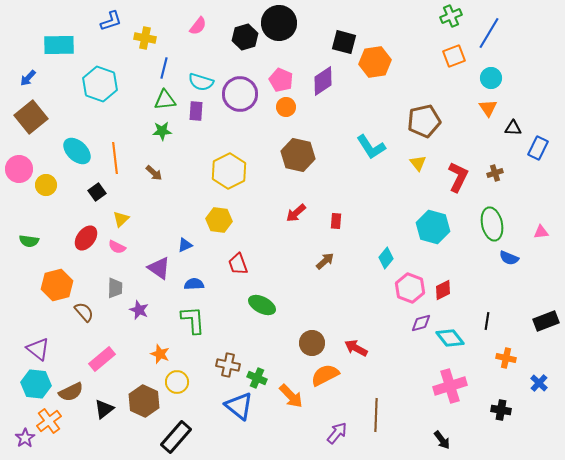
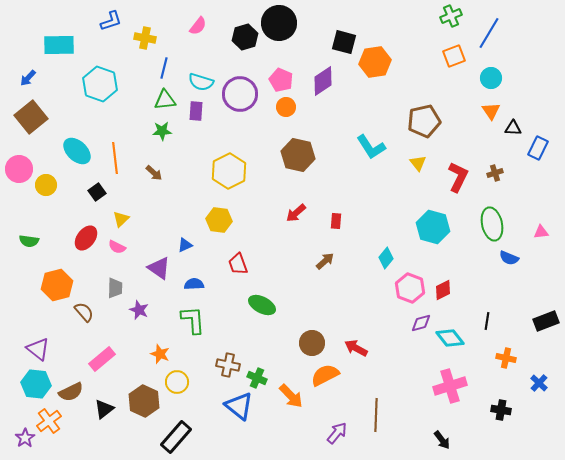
orange triangle at (488, 108): moved 3 px right, 3 px down
